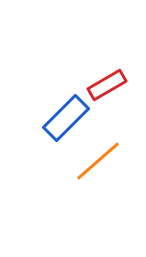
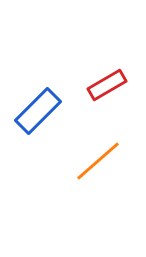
blue rectangle: moved 28 px left, 7 px up
